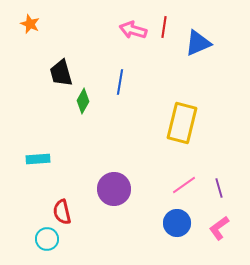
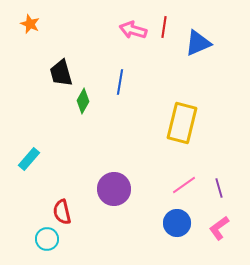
cyan rectangle: moved 9 px left; rotated 45 degrees counterclockwise
